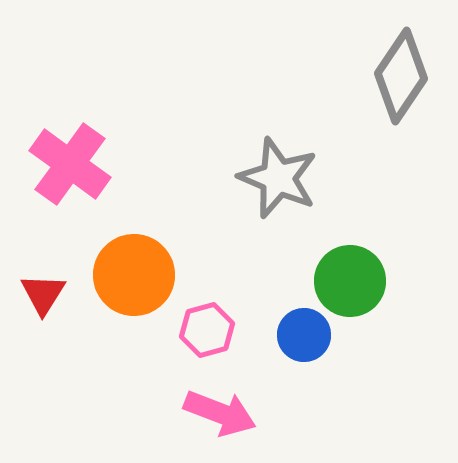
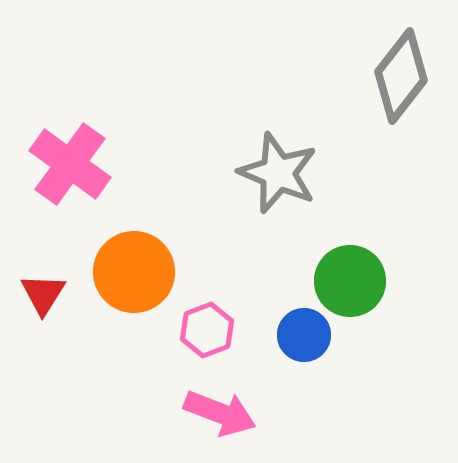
gray diamond: rotated 4 degrees clockwise
gray star: moved 5 px up
orange circle: moved 3 px up
pink hexagon: rotated 6 degrees counterclockwise
